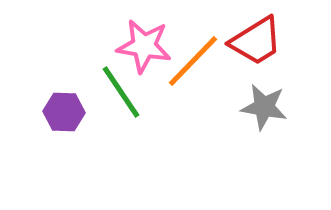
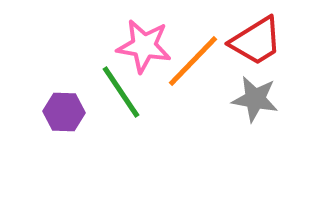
gray star: moved 9 px left, 8 px up
